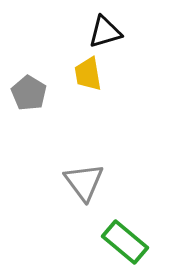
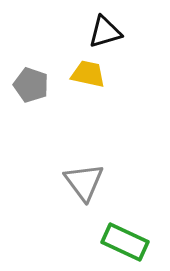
yellow trapezoid: rotated 111 degrees clockwise
gray pentagon: moved 2 px right, 8 px up; rotated 12 degrees counterclockwise
green rectangle: rotated 15 degrees counterclockwise
